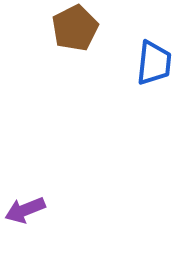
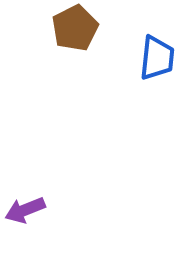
blue trapezoid: moved 3 px right, 5 px up
